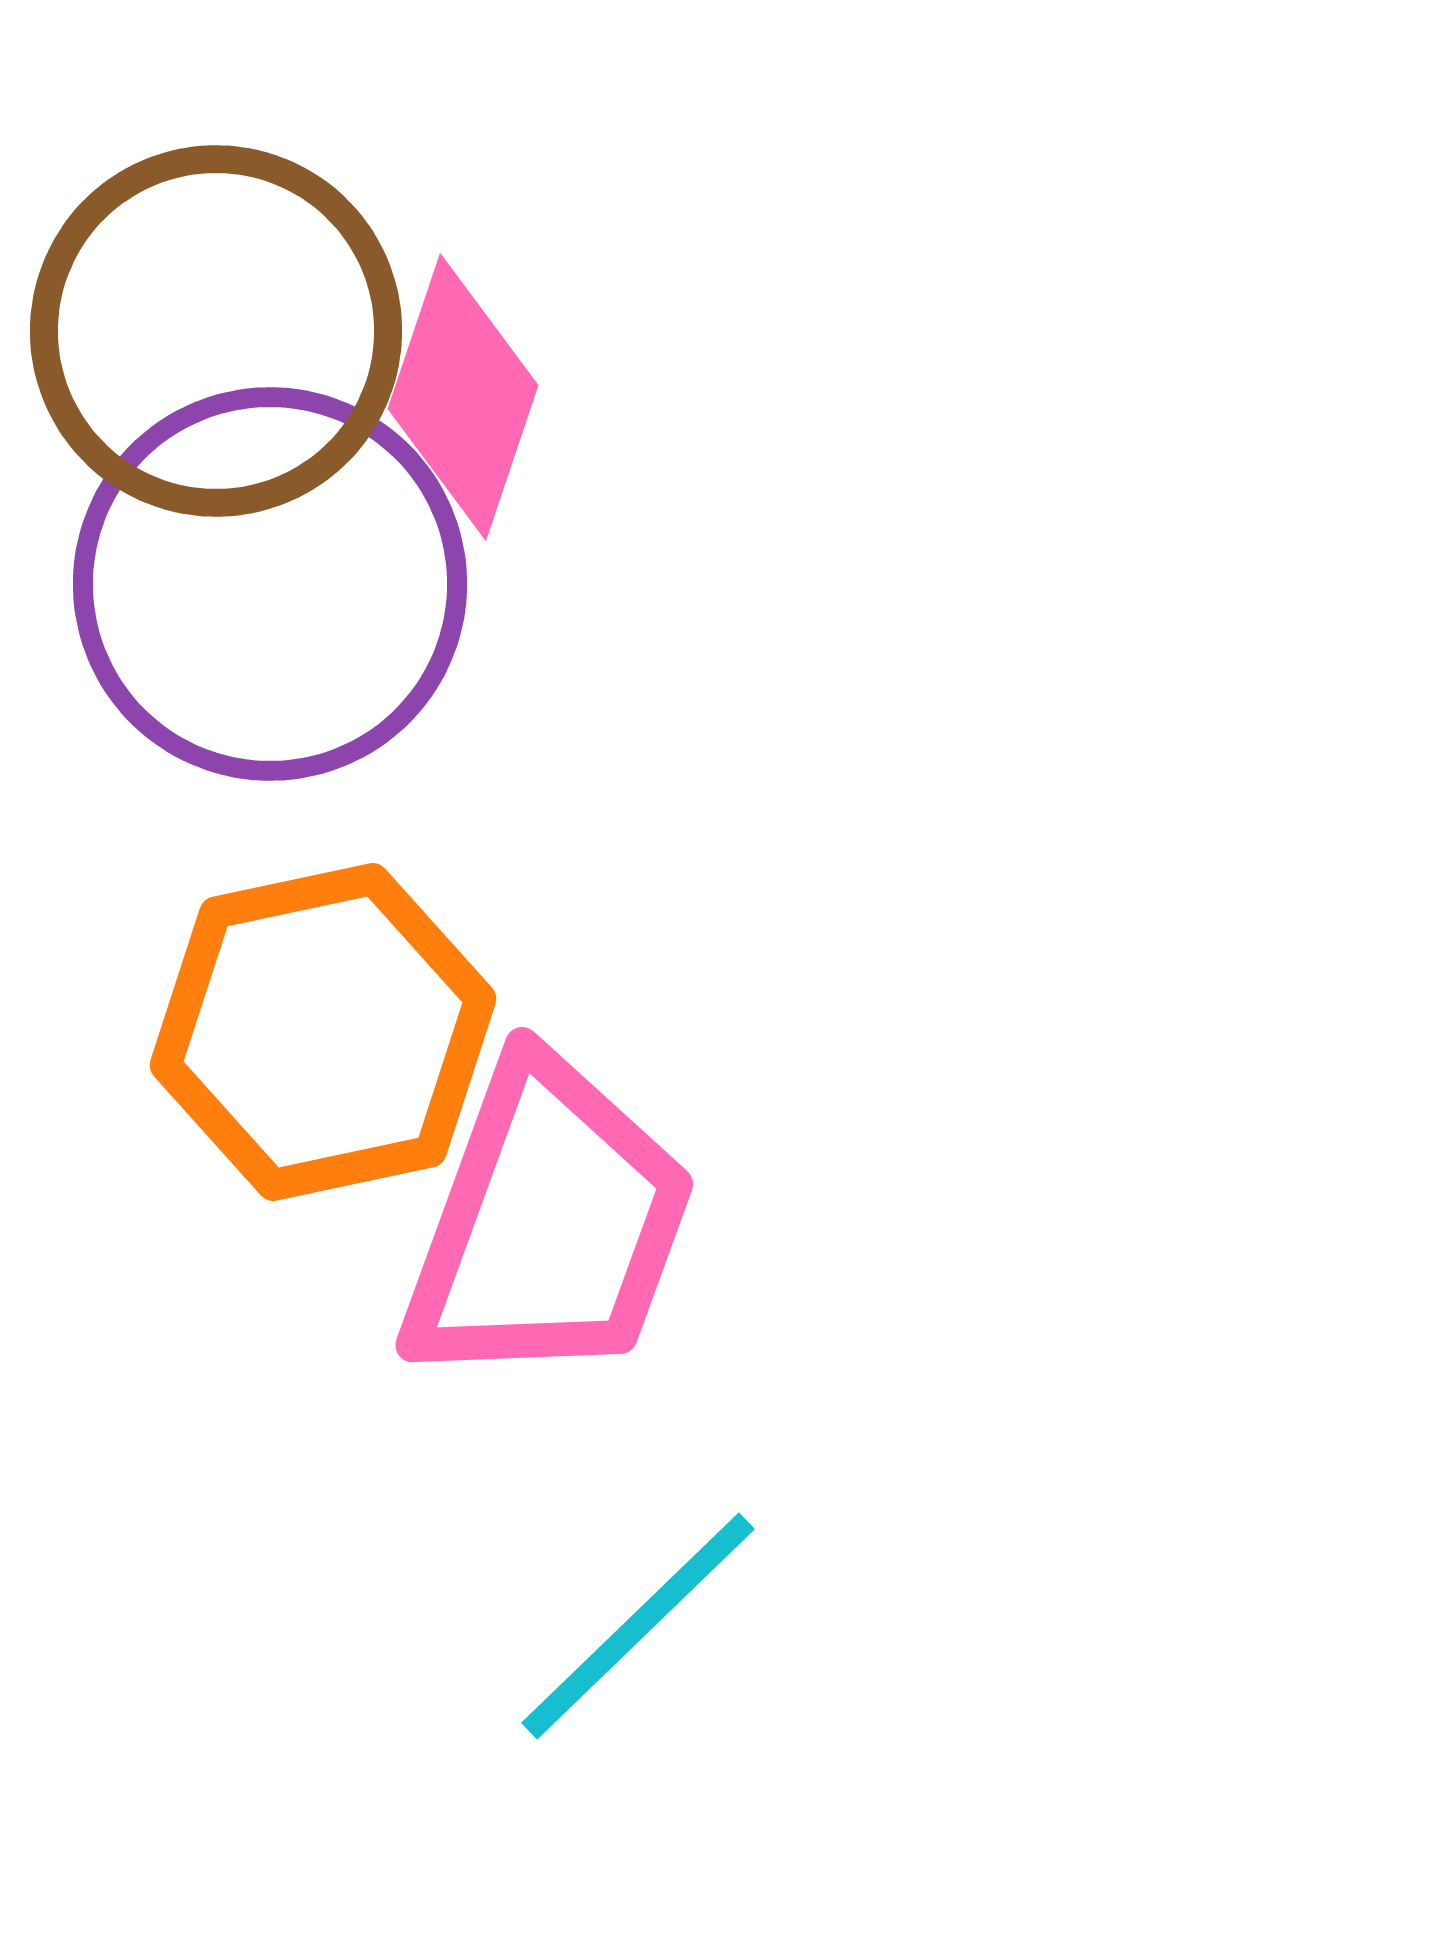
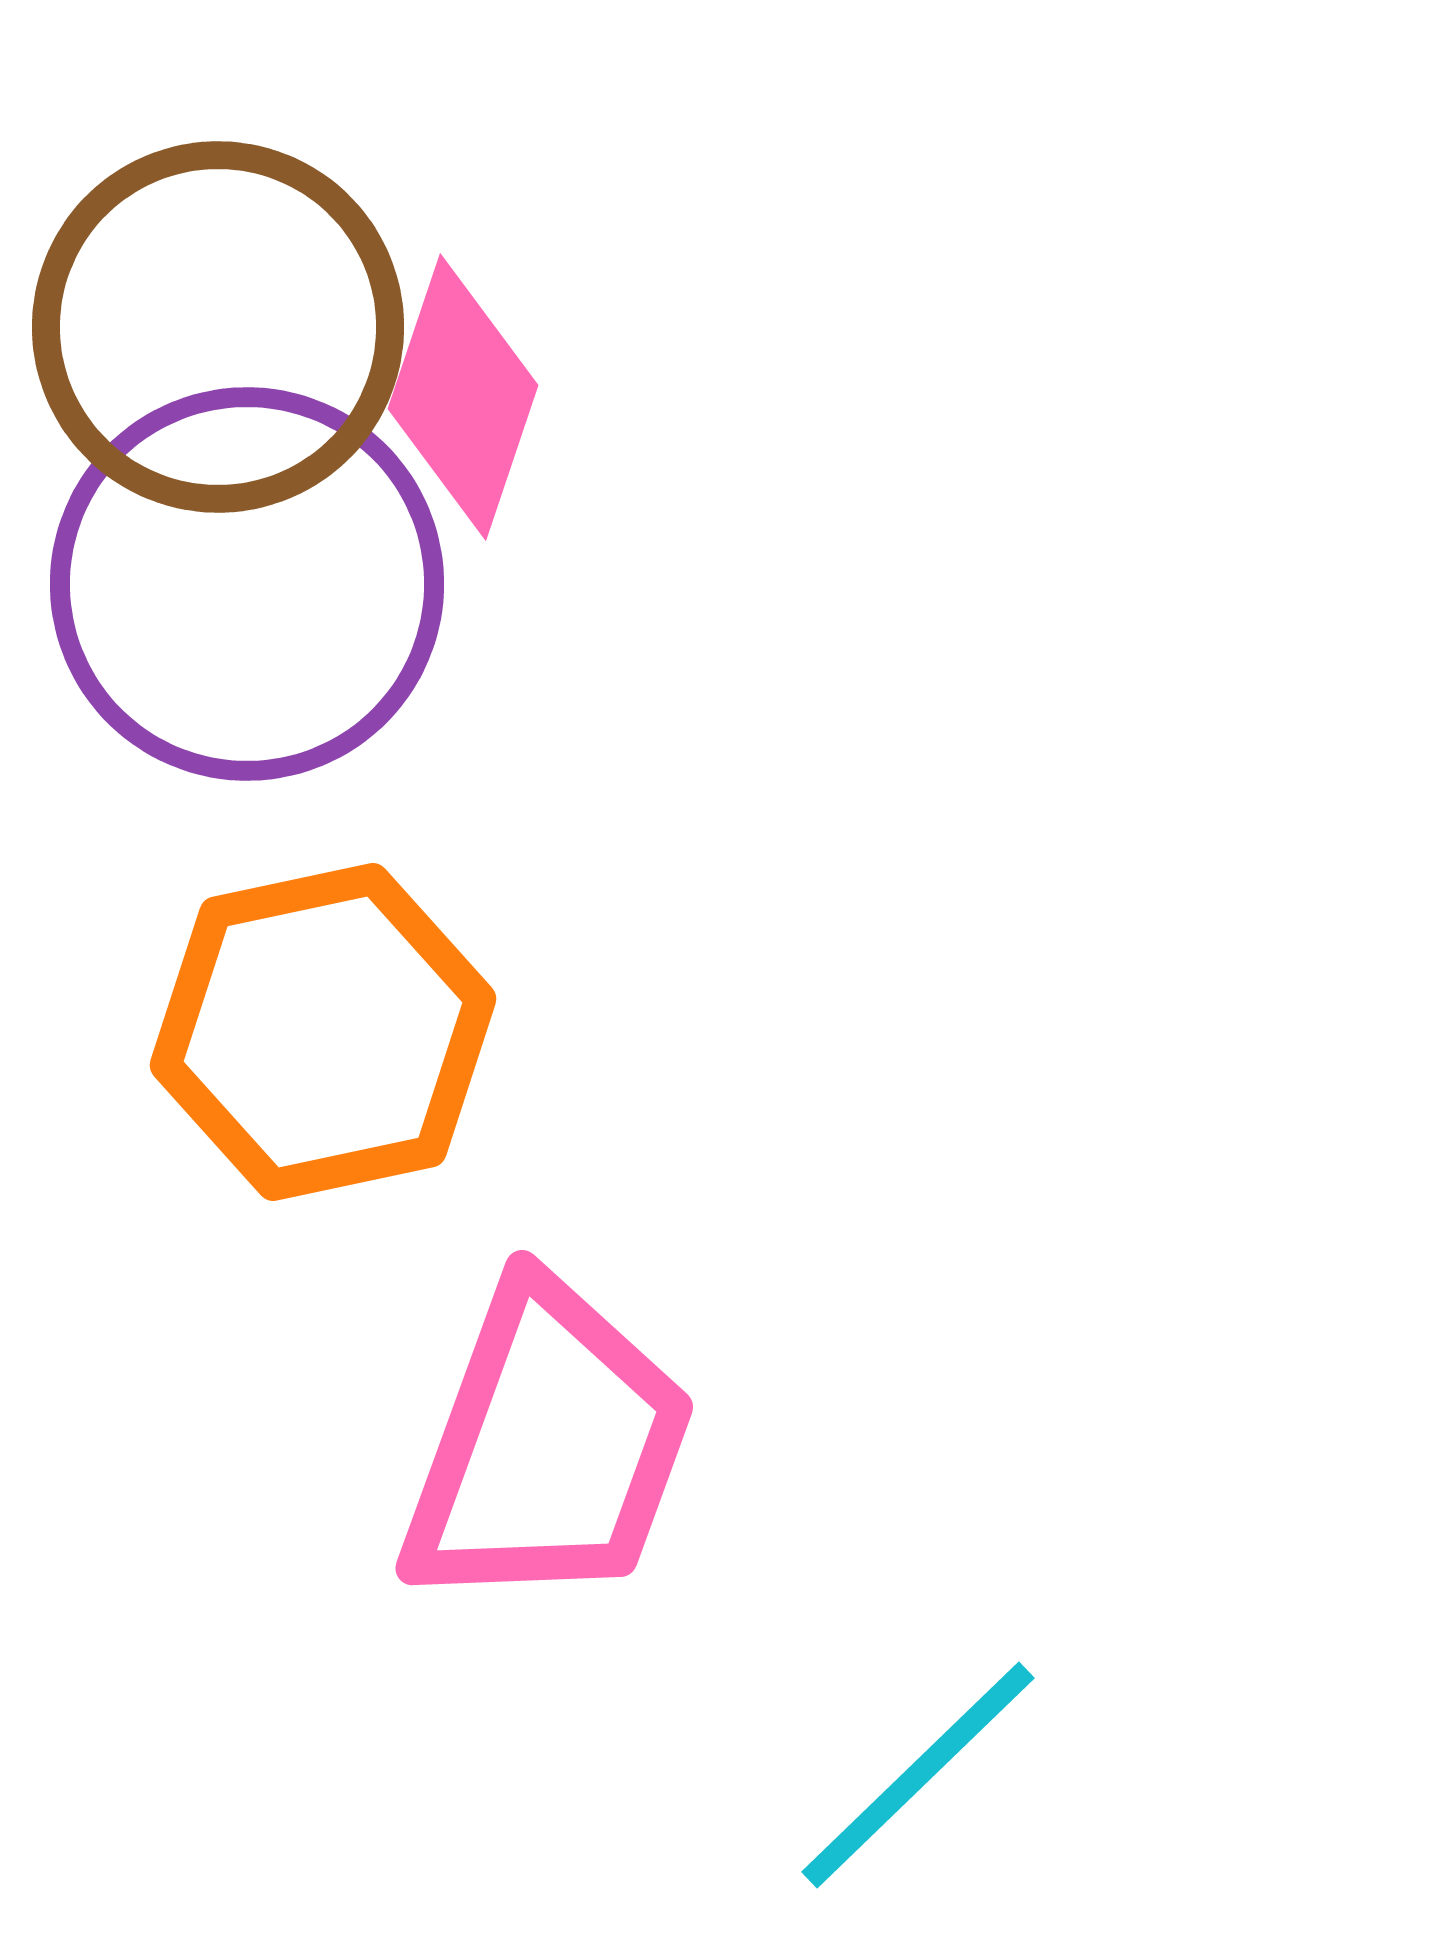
brown circle: moved 2 px right, 4 px up
purple circle: moved 23 px left
pink trapezoid: moved 223 px down
cyan line: moved 280 px right, 149 px down
